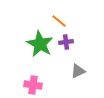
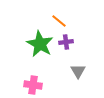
gray triangle: rotated 35 degrees counterclockwise
